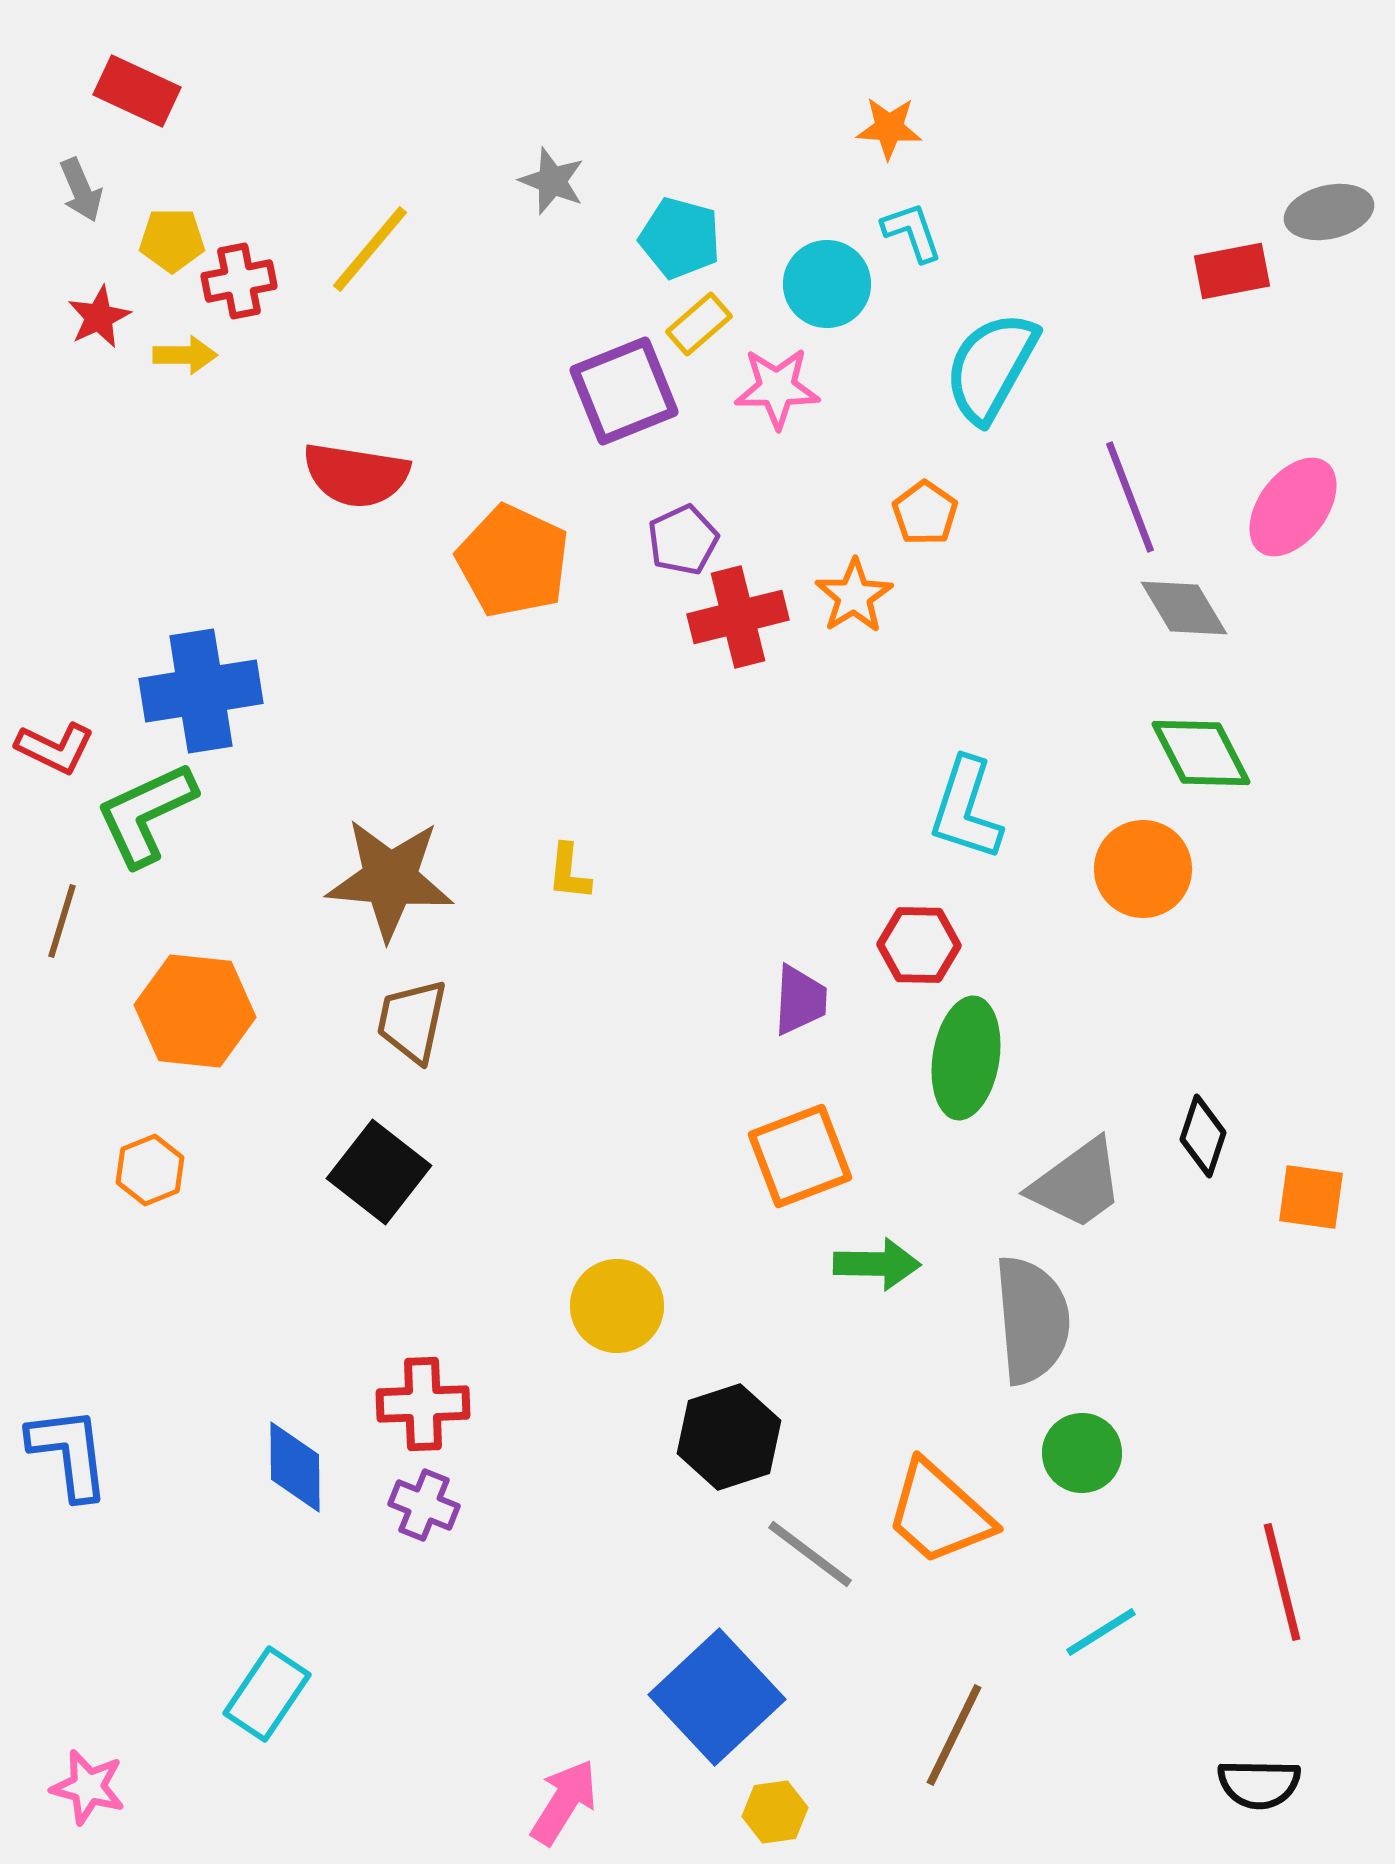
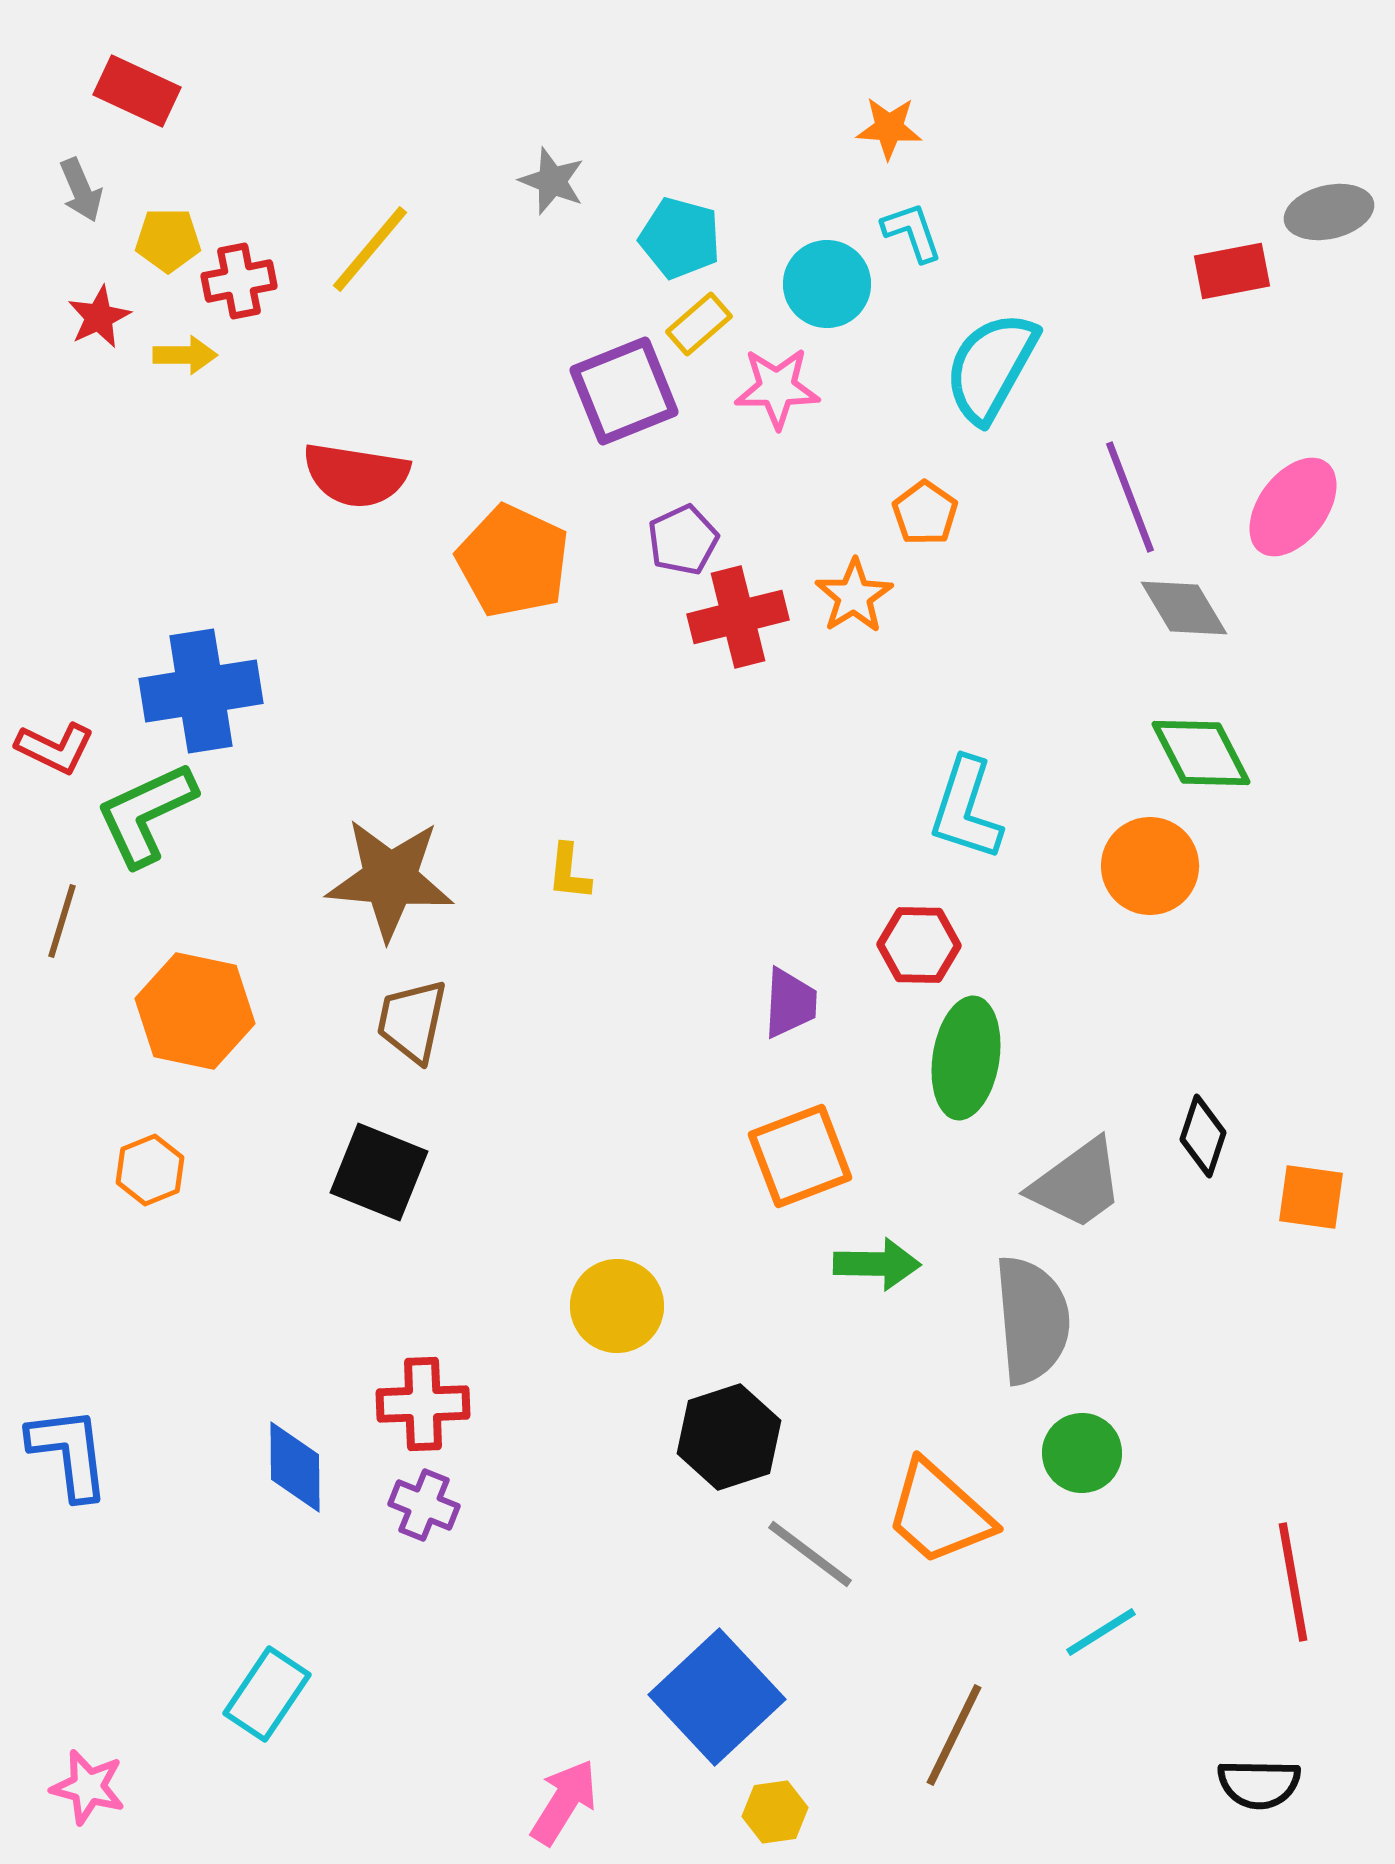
yellow pentagon at (172, 240): moved 4 px left
orange circle at (1143, 869): moved 7 px right, 3 px up
purple trapezoid at (800, 1000): moved 10 px left, 3 px down
orange hexagon at (195, 1011): rotated 6 degrees clockwise
black square at (379, 1172): rotated 16 degrees counterclockwise
red line at (1282, 1582): moved 11 px right; rotated 4 degrees clockwise
